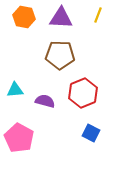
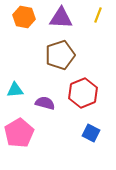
brown pentagon: rotated 20 degrees counterclockwise
purple semicircle: moved 2 px down
pink pentagon: moved 5 px up; rotated 12 degrees clockwise
